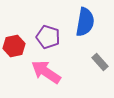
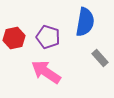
red hexagon: moved 8 px up
gray rectangle: moved 4 px up
